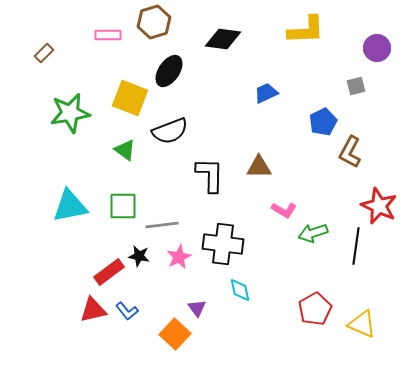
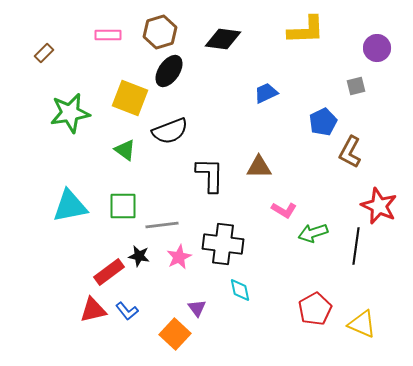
brown hexagon: moved 6 px right, 10 px down
